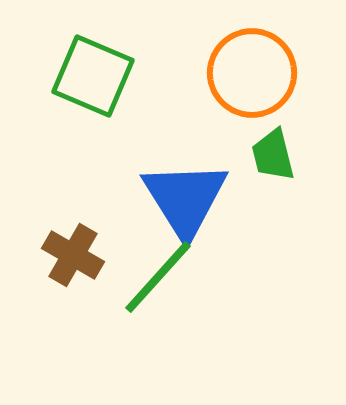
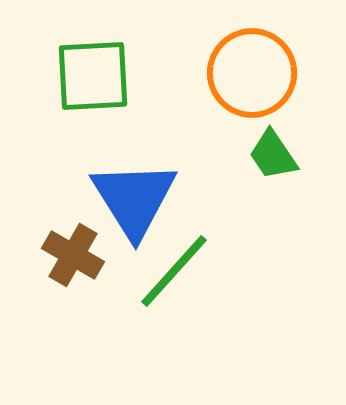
green square: rotated 26 degrees counterclockwise
green trapezoid: rotated 20 degrees counterclockwise
blue triangle: moved 51 px left
green line: moved 16 px right, 6 px up
